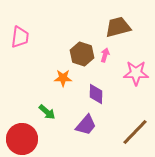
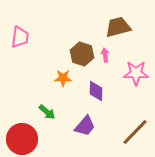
pink arrow: rotated 24 degrees counterclockwise
purple diamond: moved 3 px up
purple trapezoid: moved 1 px left, 1 px down
